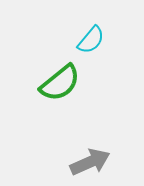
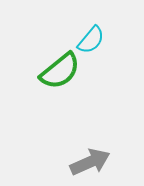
green semicircle: moved 12 px up
